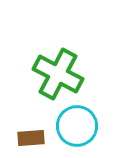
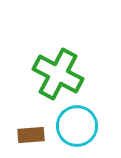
brown rectangle: moved 3 px up
